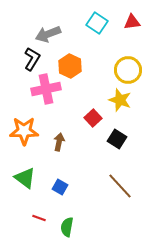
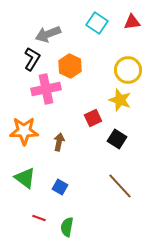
red square: rotated 18 degrees clockwise
